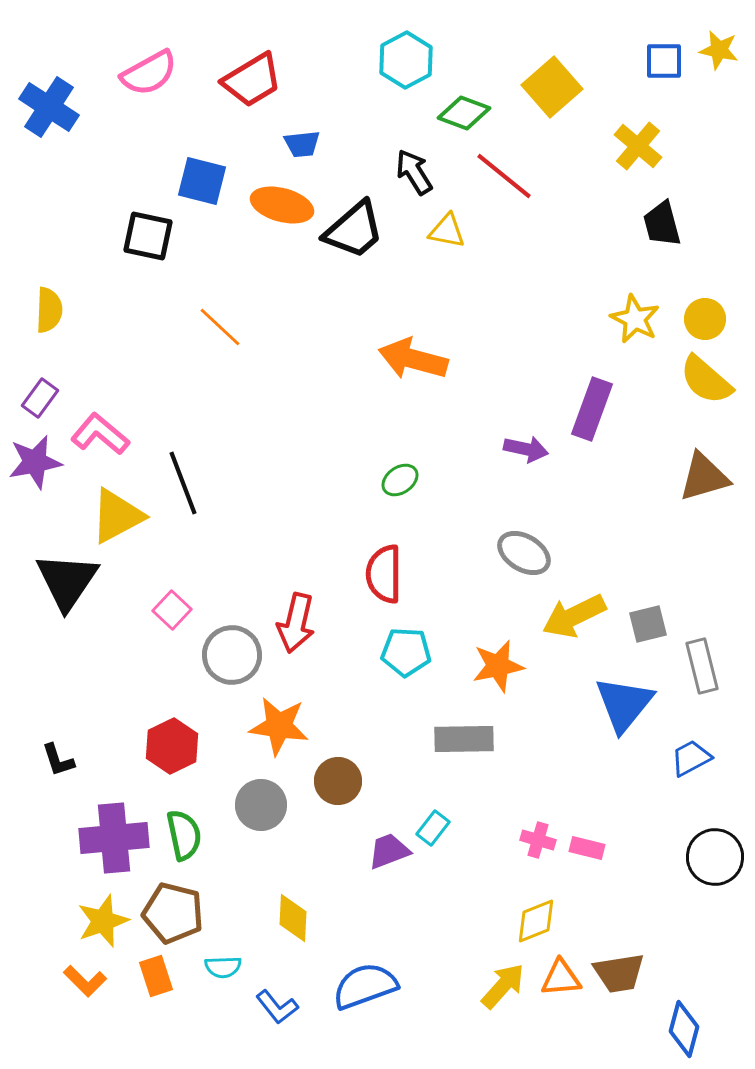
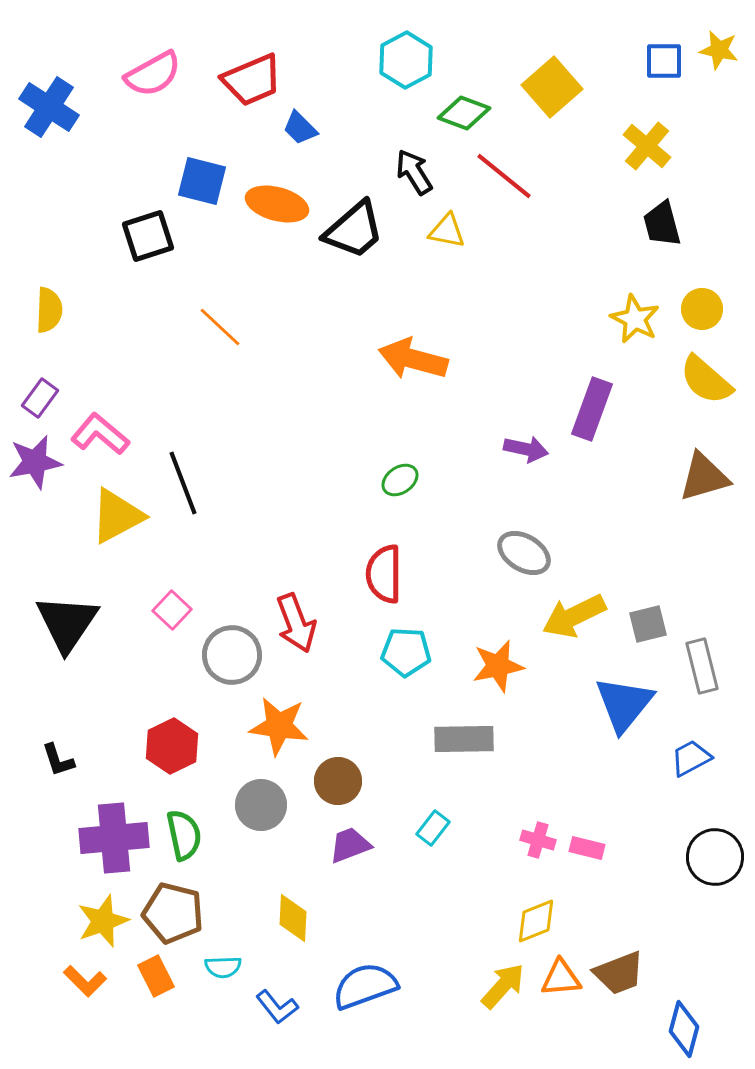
pink semicircle at (149, 73): moved 4 px right, 1 px down
red trapezoid at (252, 80): rotated 8 degrees clockwise
blue trapezoid at (302, 144): moved 2 px left, 16 px up; rotated 51 degrees clockwise
yellow cross at (638, 146): moved 9 px right
orange ellipse at (282, 205): moved 5 px left, 1 px up
black square at (148, 236): rotated 30 degrees counterclockwise
yellow circle at (705, 319): moved 3 px left, 10 px up
black triangle at (67, 581): moved 42 px down
red arrow at (296, 623): rotated 34 degrees counterclockwise
purple trapezoid at (389, 851): moved 39 px left, 6 px up
brown trapezoid at (619, 973): rotated 12 degrees counterclockwise
orange rectangle at (156, 976): rotated 9 degrees counterclockwise
